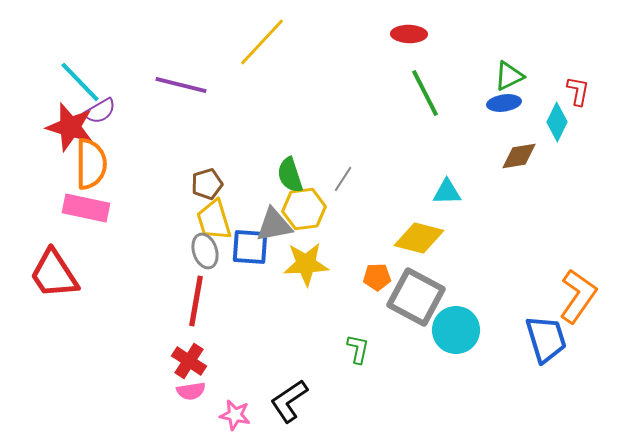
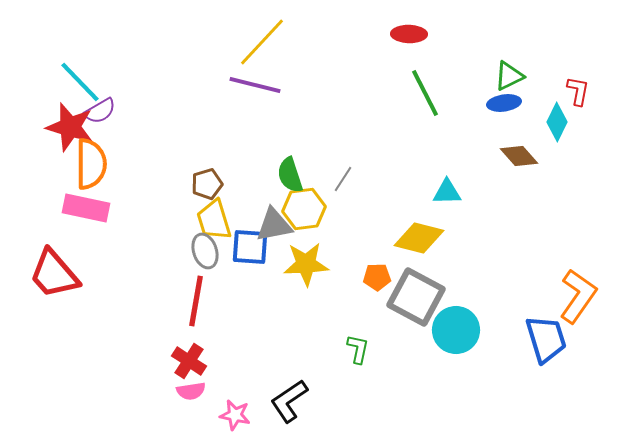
purple line: moved 74 px right
brown diamond: rotated 57 degrees clockwise
red trapezoid: rotated 8 degrees counterclockwise
